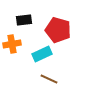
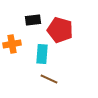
black rectangle: moved 9 px right
red pentagon: moved 2 px right
cyan rectangle: rotated 60 degrees counterclockwise
